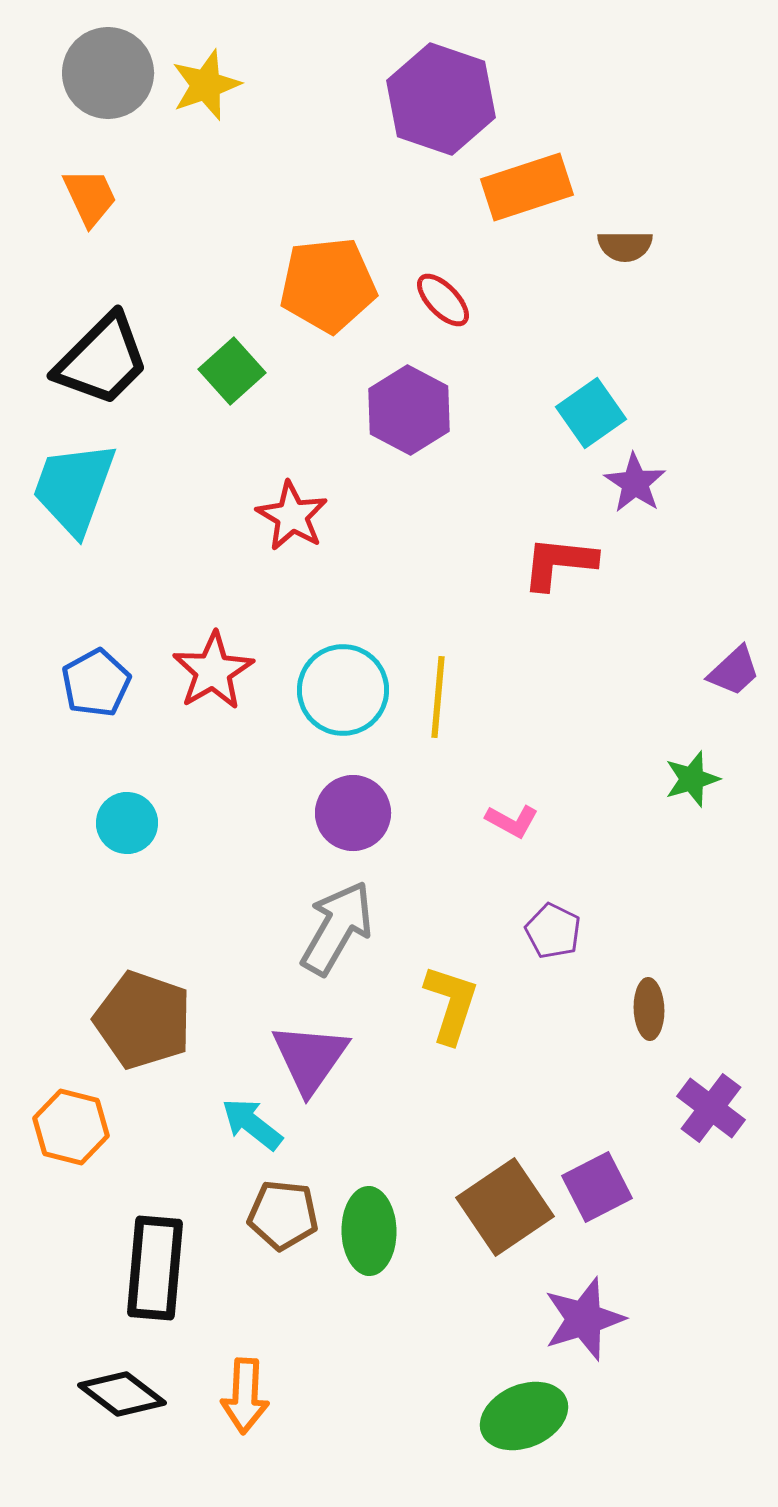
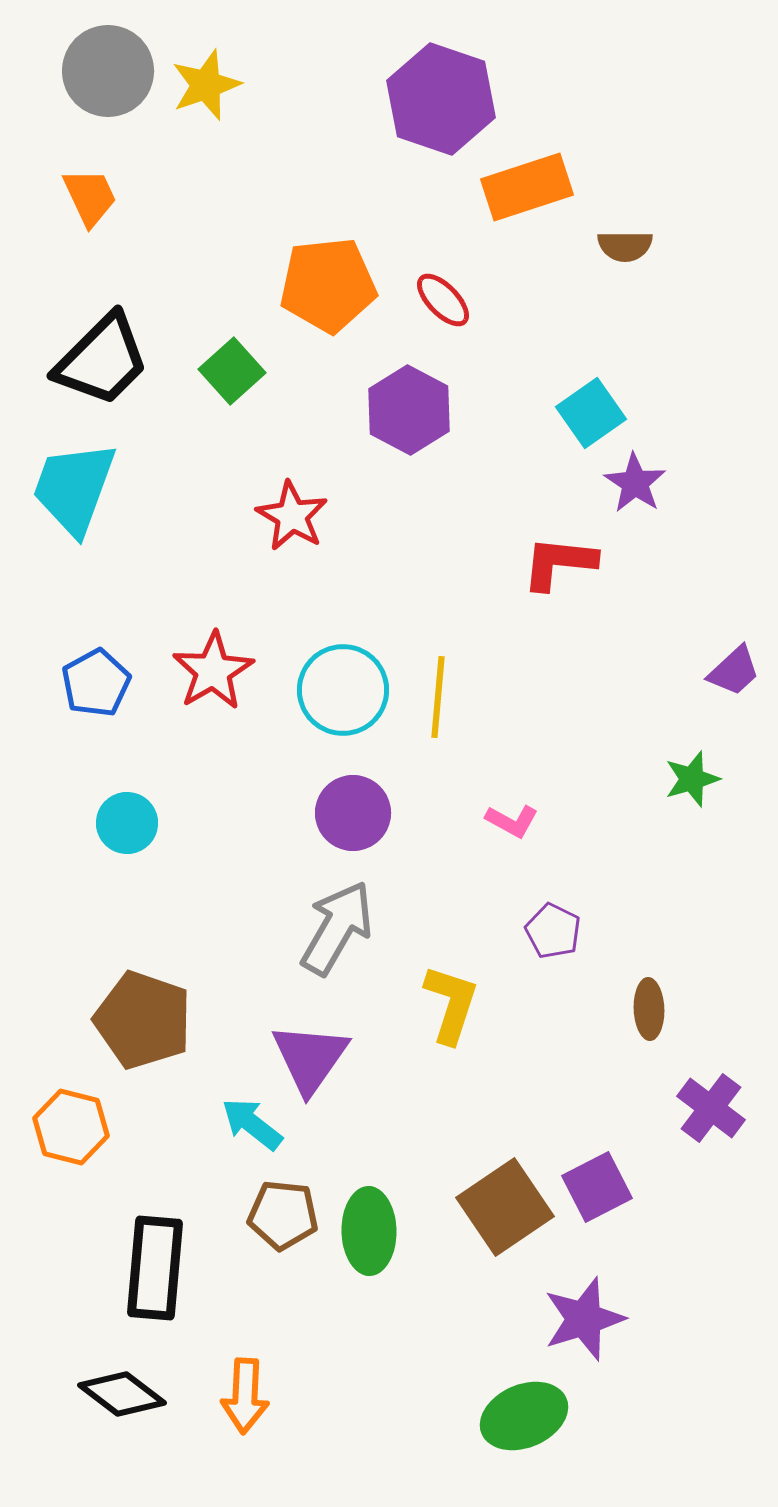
gray circle at (108, 73): moved 2 px up
